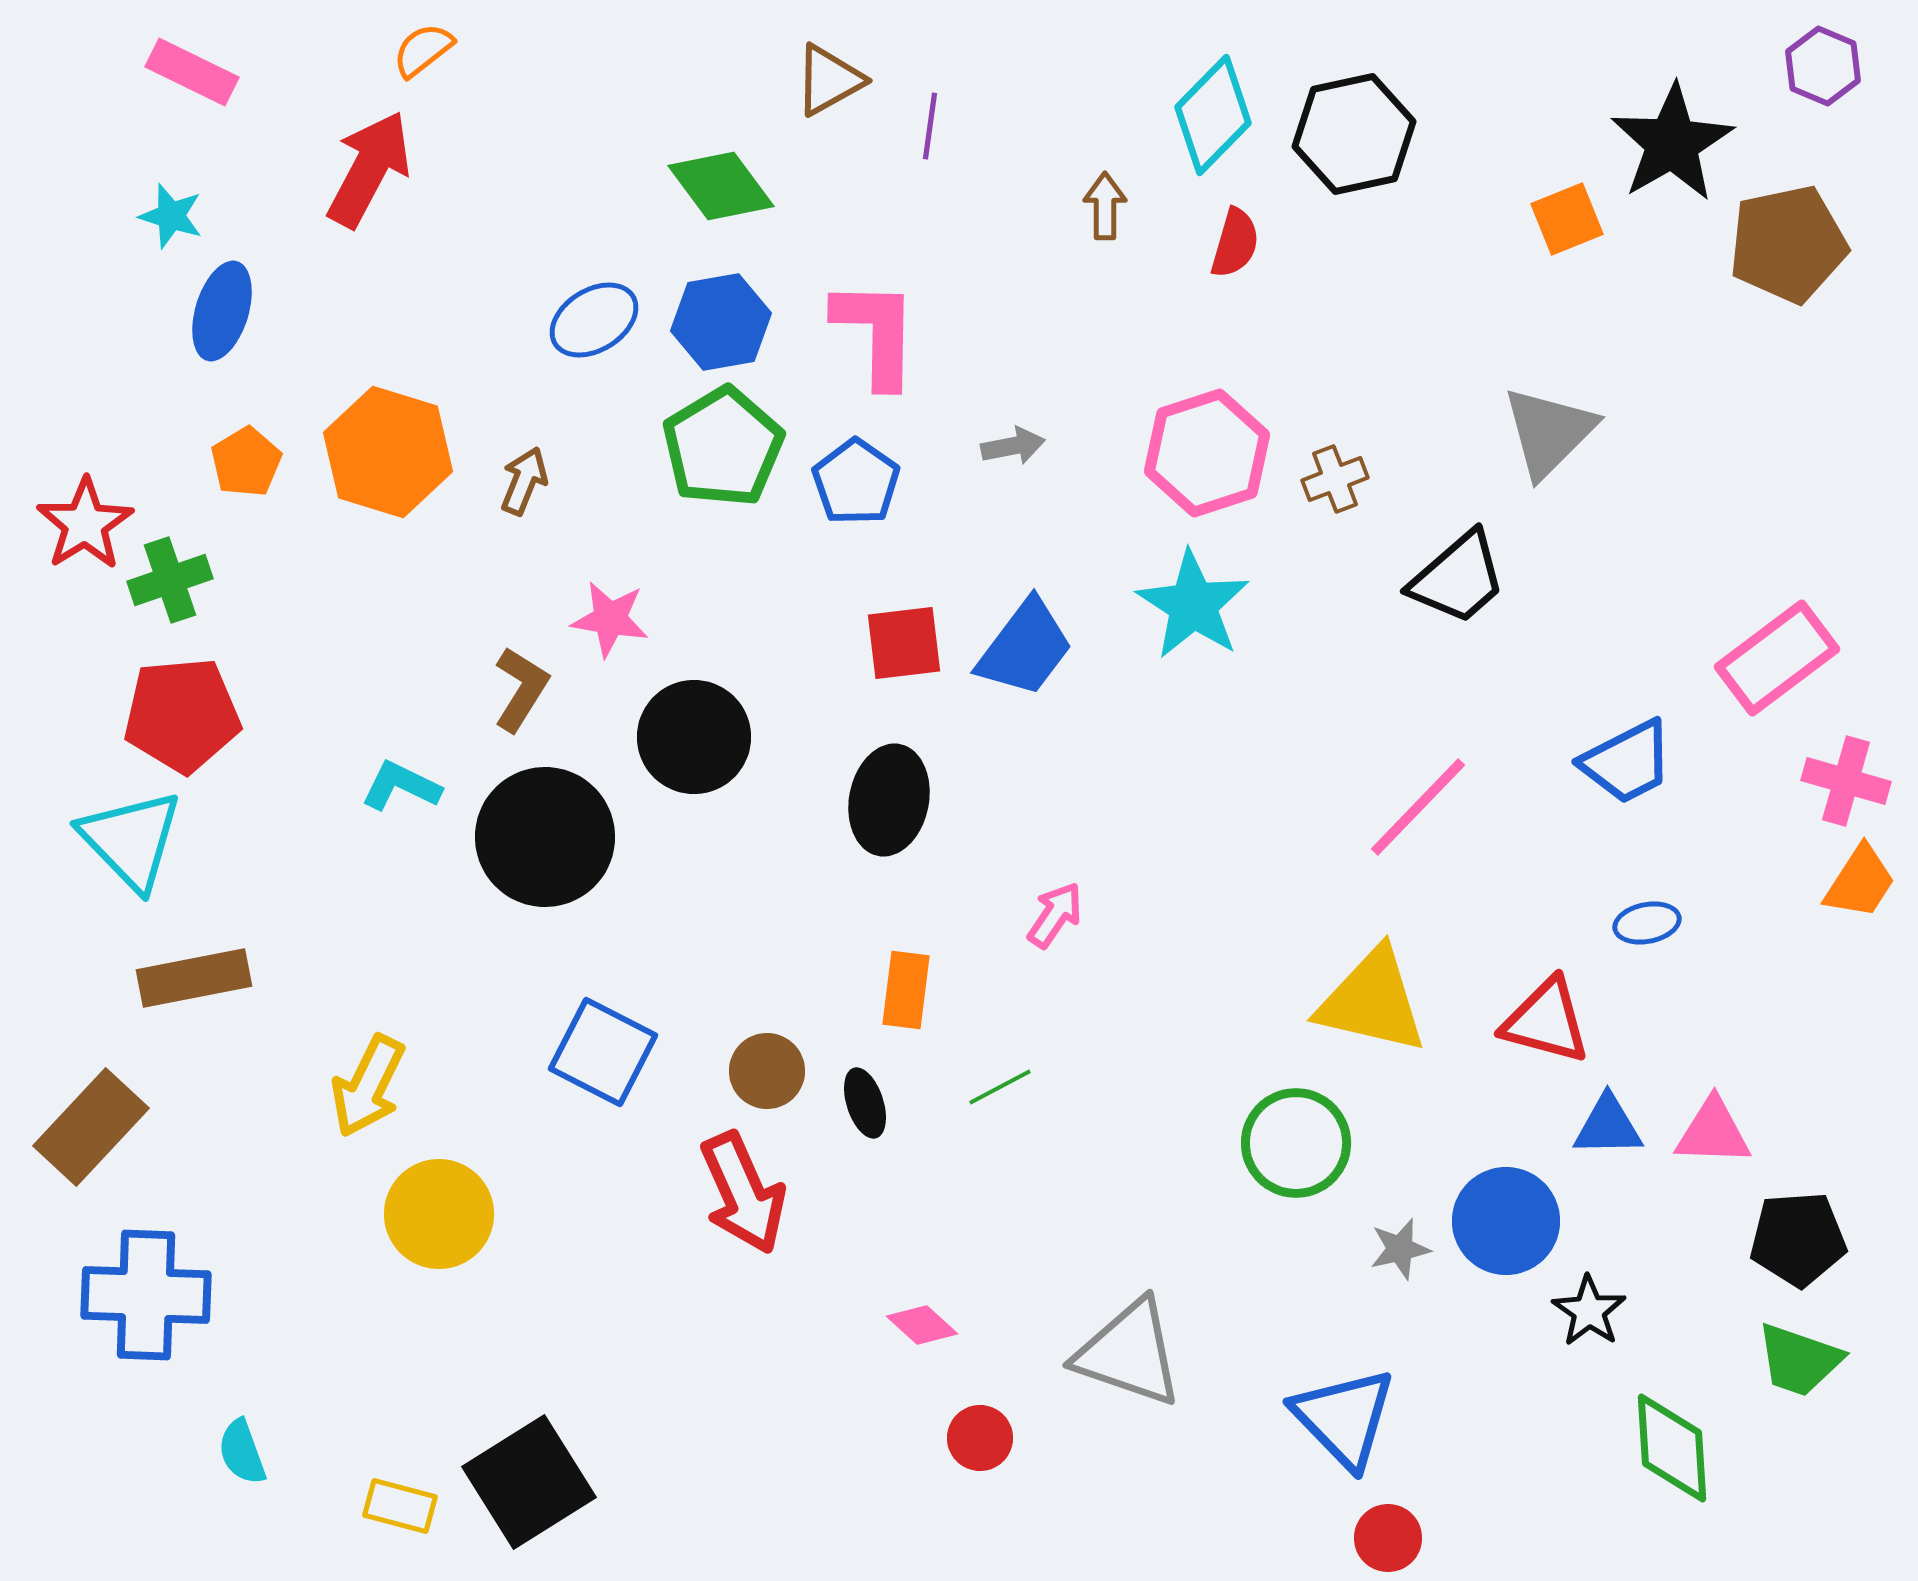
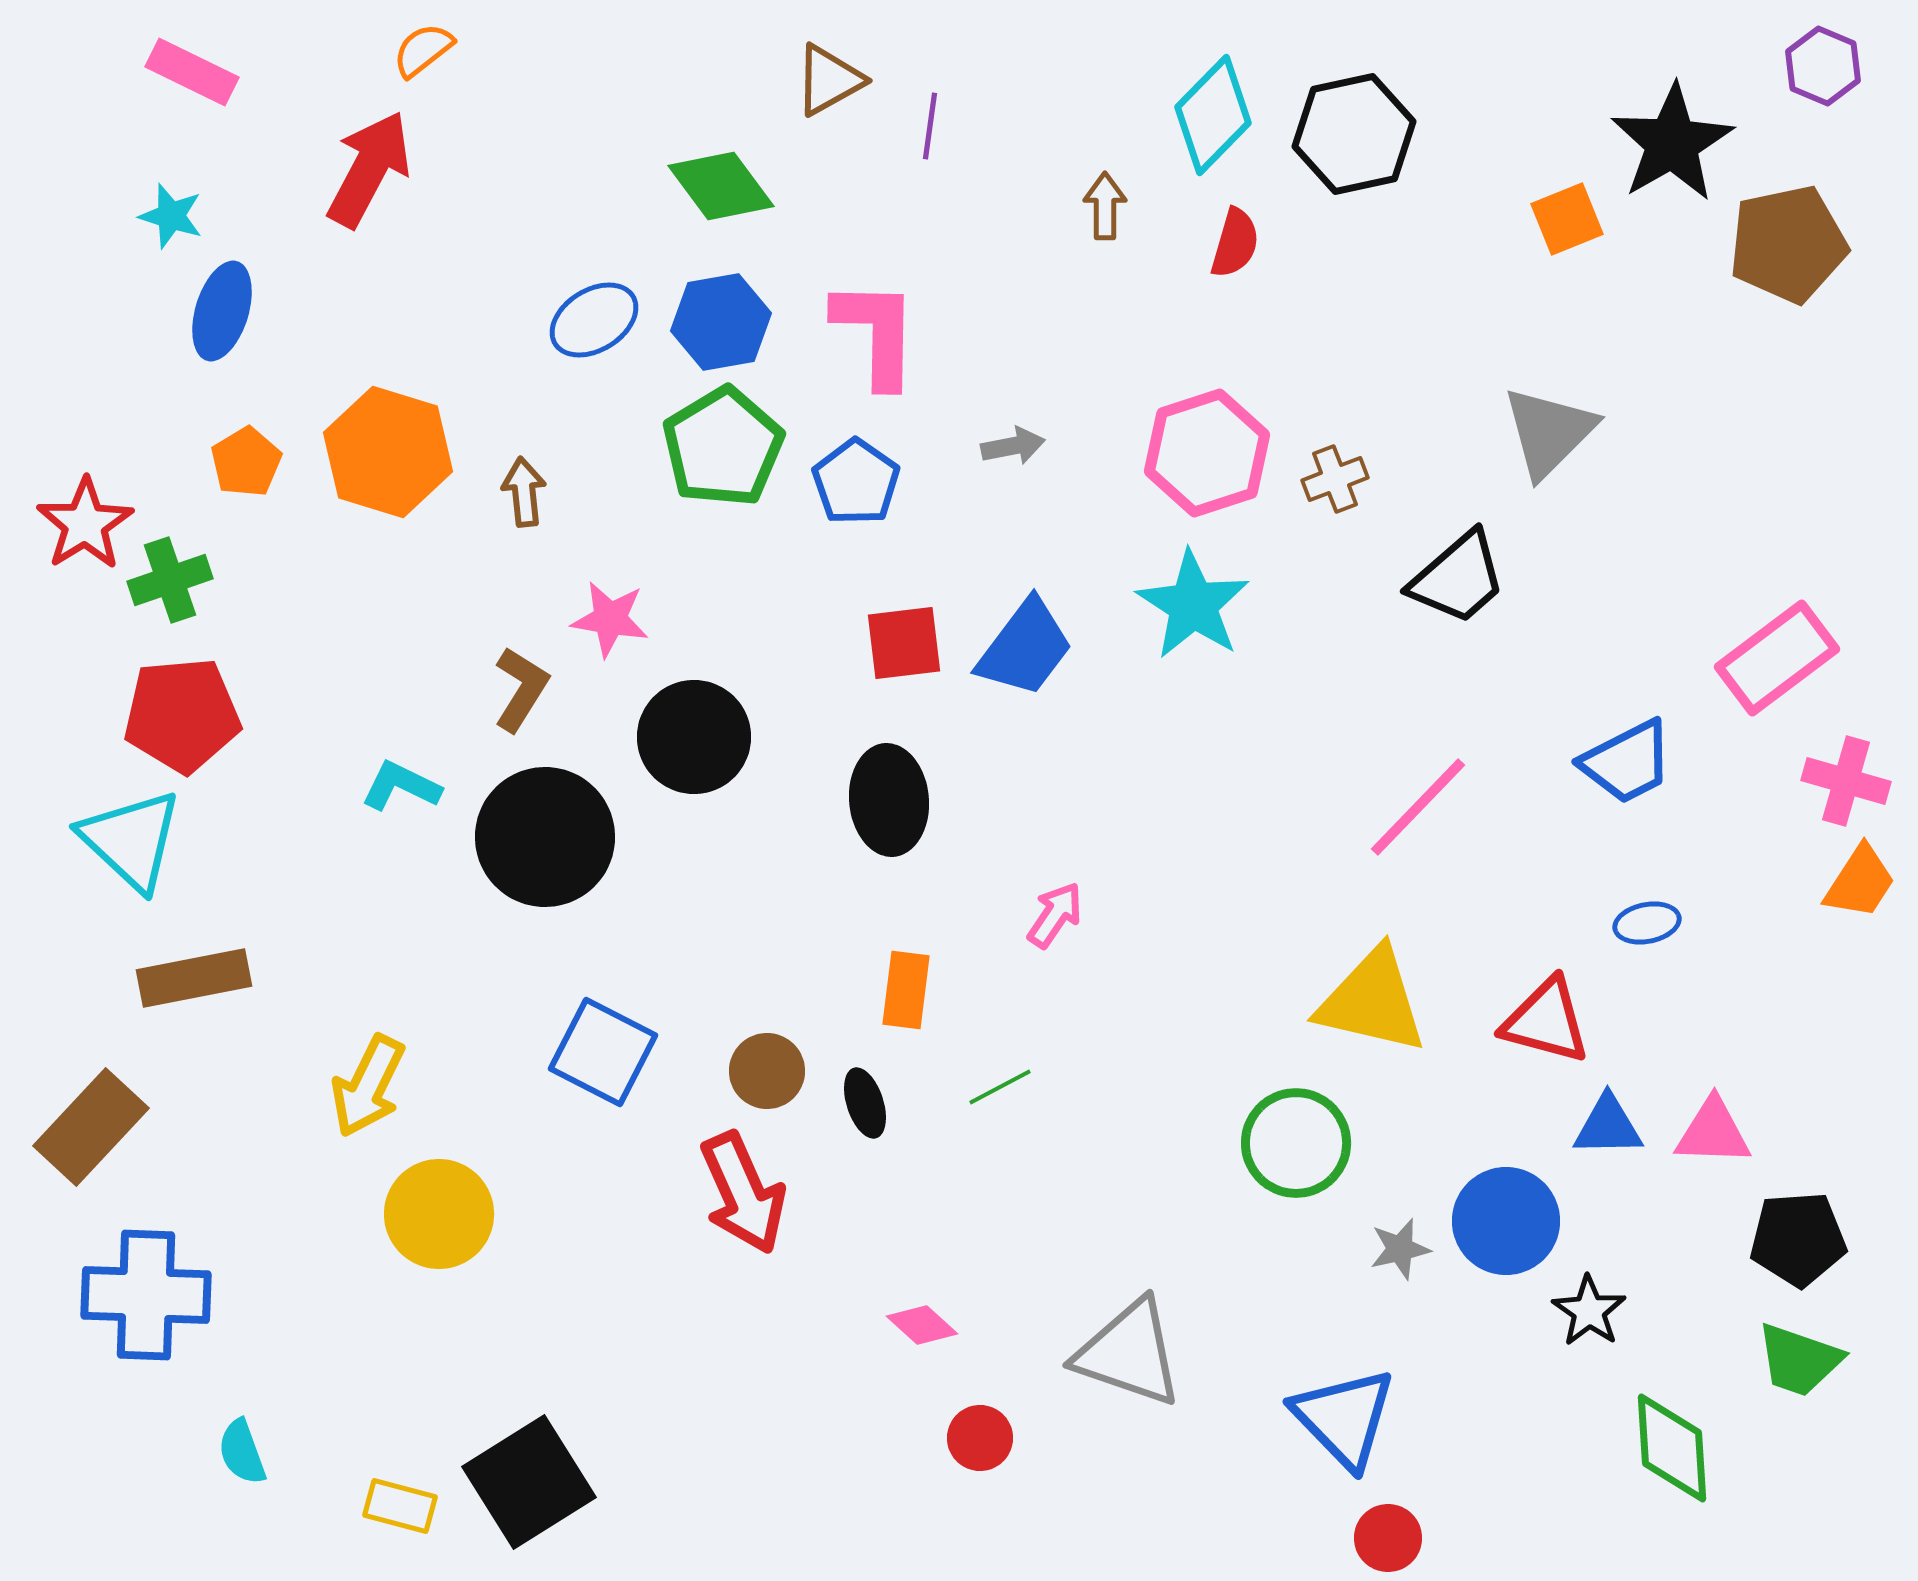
brown arrow at (524, 481): moved 11 px down; rotated 28 degrees counterclockwise
black ellipse at (889, 800): rotated 16 degrees counterclockwise
cyan triangle at (131, 840): rotated 3 degrees counterclockwise
